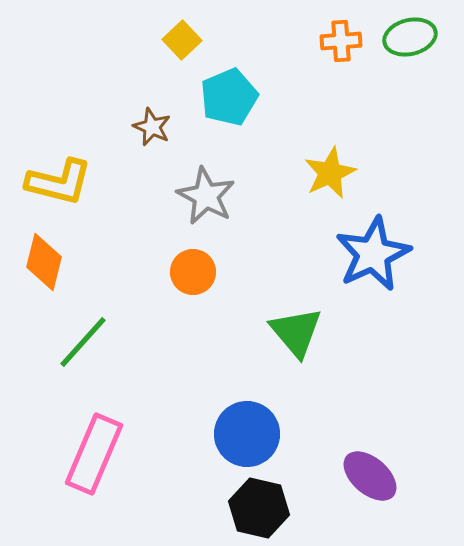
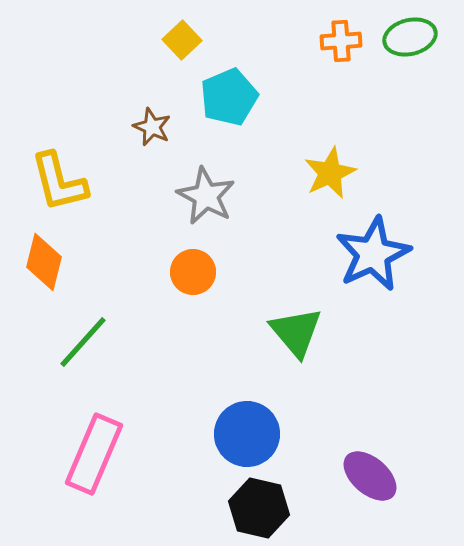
yellow L-shape: rotated 62 degrees clockwise
